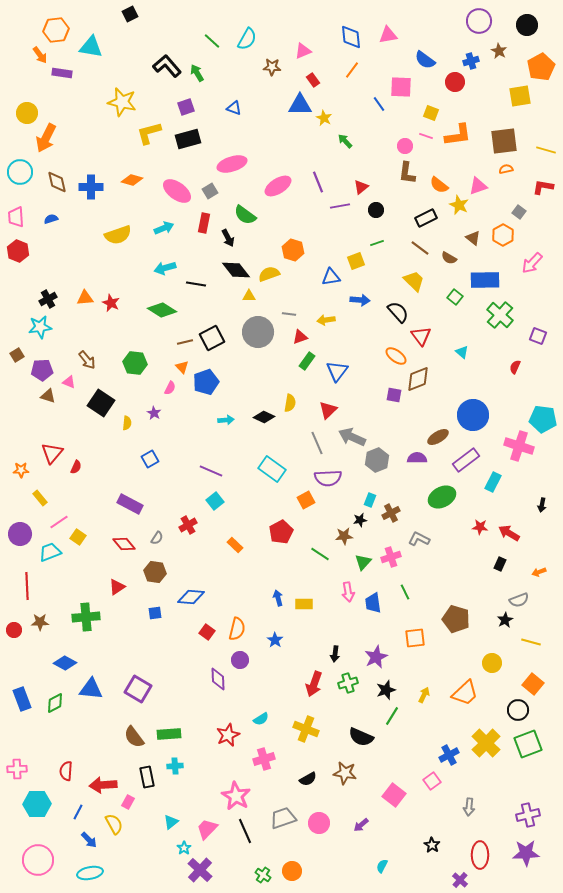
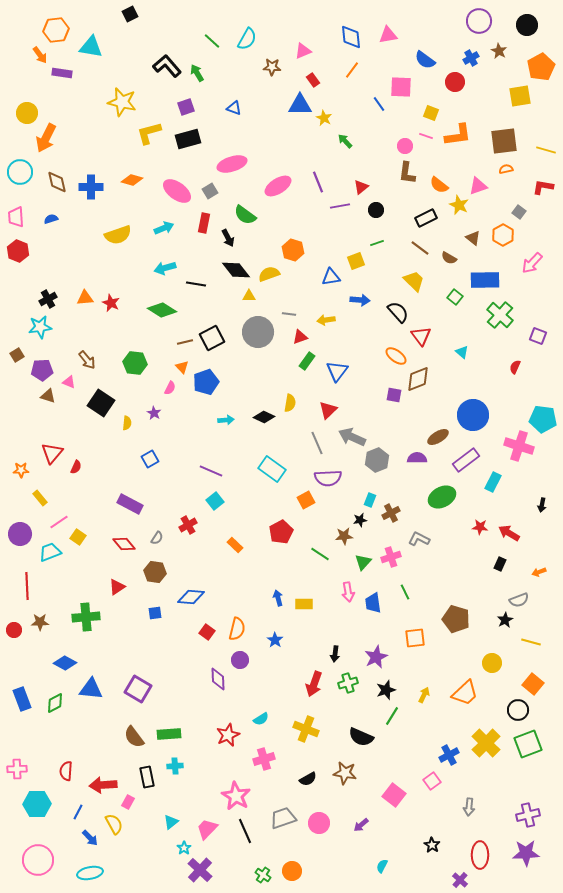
blue cross at (471, 61): moved 3 px up; rotated 14 degrees counterclockwise
blue arrow at (89, 840): moved 1 px right, 2 px up
